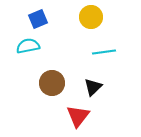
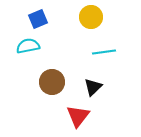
brown circle: moved 1 px up
